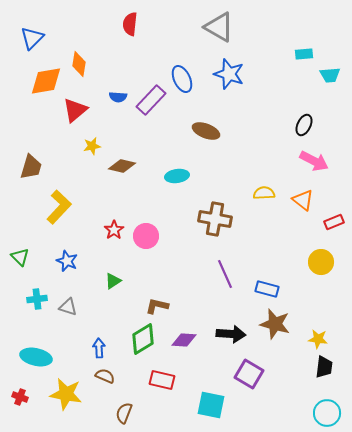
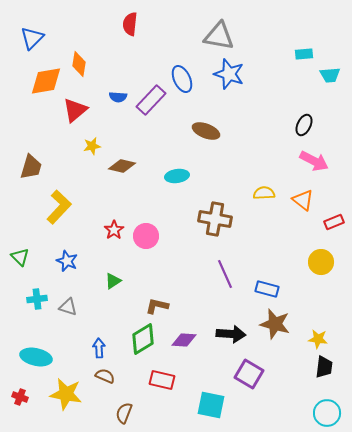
gray triangle at (219, 27): moved 9 px down; rotated 20 degrees counterclockwise
